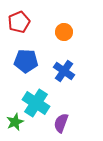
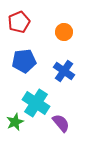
blue pentagon: moved 2 px left; rotated 10 degrees counterclockwise
purple semicircle: rotated 120 degrees clockwise
